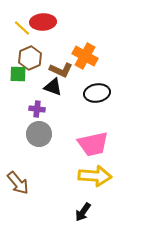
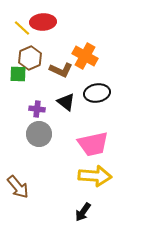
black triangle: moved 13 px right, 15 px down; rotated 18 degrees clockwise
brown arrow: moved 4 px down
